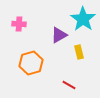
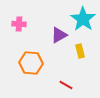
yellow rectangle: moved 1 px right, 1 px up
orange hexagon: rotated 20 degrees clockwise
red line: moved 3 px left
